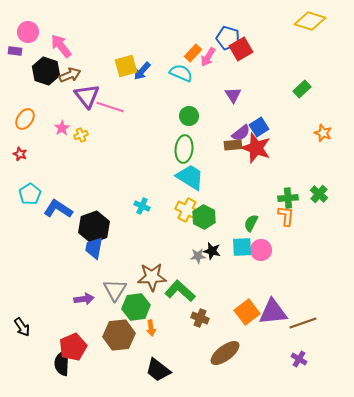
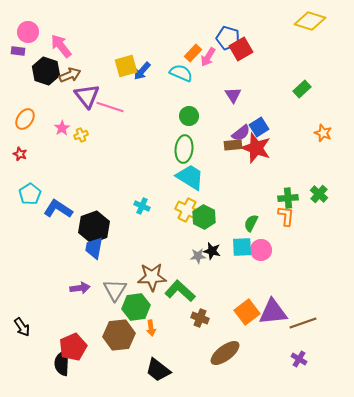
purple rectangle at (15, 51): moved 3 px right
purple arrow at (84, 299): moved 4 px left, 11 px up
